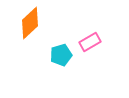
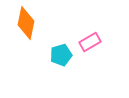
orange diamond: moved 4 px left; rotated 36 degrees counterclockwise
